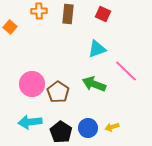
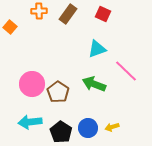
brown rectangle: rotated 30 degrees clockwise
